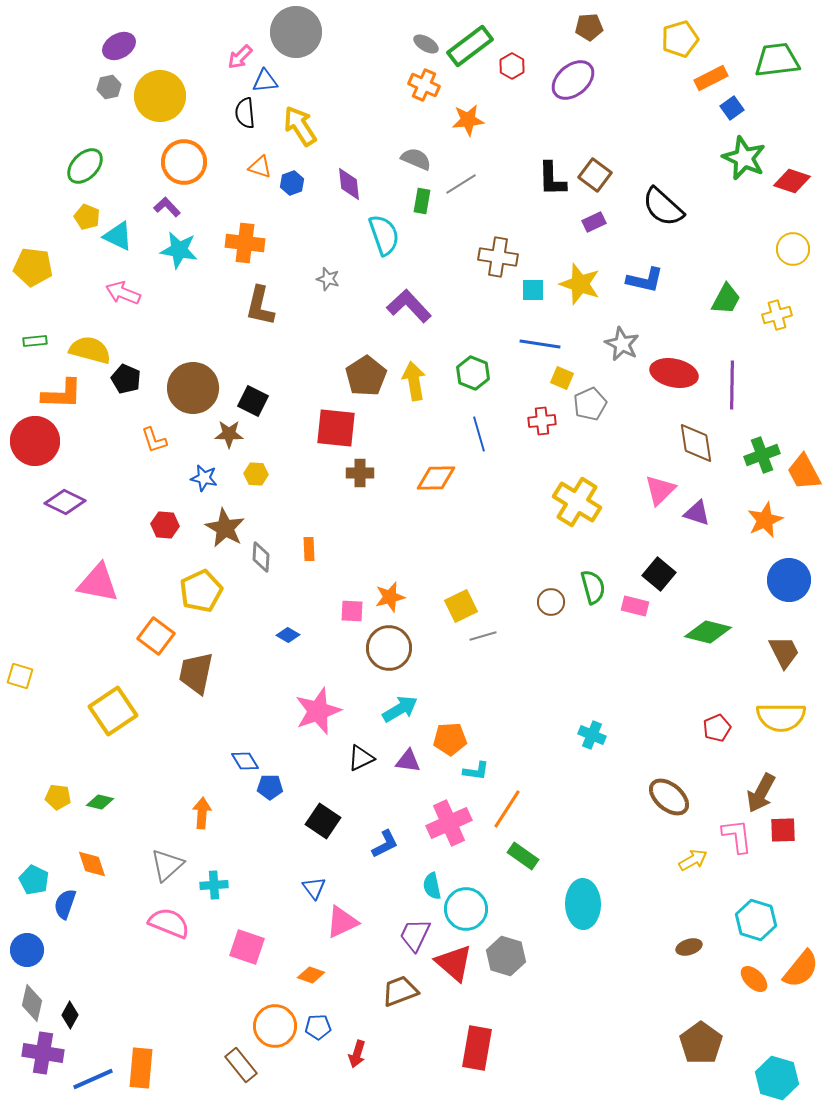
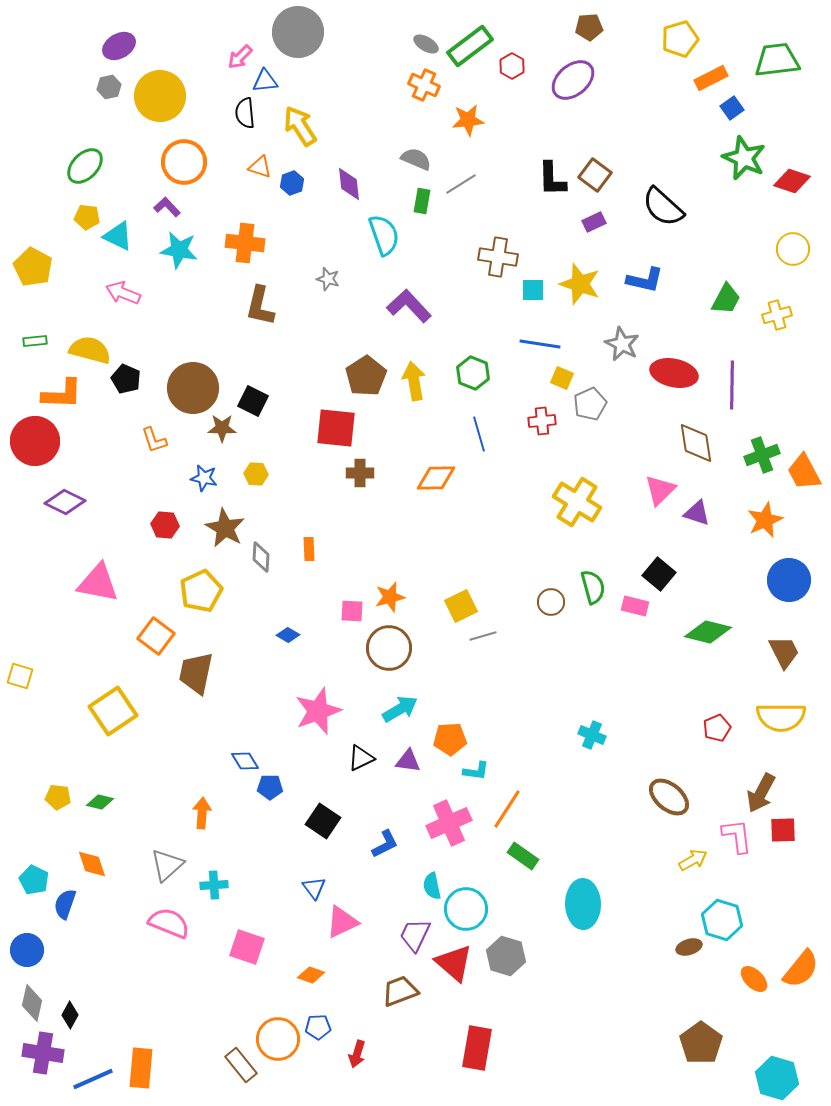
gray circle at (296, 32): moved 2 px right
yellow pentagon at (87, 217): rotated 15 degrees counterclockwise
yellow pentagon at (33, 267): rotated 21 degrees clockwise
brown star at (229, 434): moved 7 px left, 6 px up
cyan hexagon at (756, 920): moved 34 px left
orange circle at (275, 1026): moved 3 px right, 13 px down
